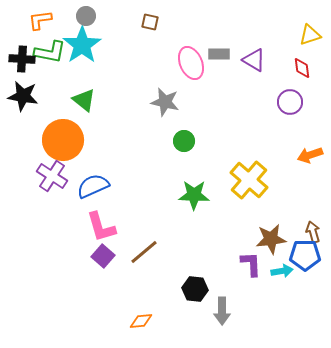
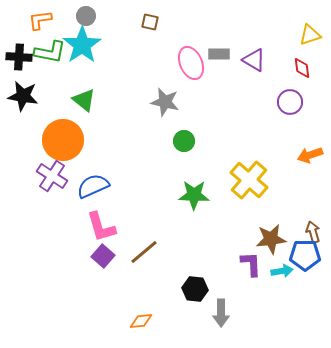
black cross: moved 3 px left, 2 px up
gray arrow: moved 1 px left, 2 px down
